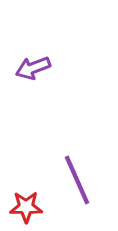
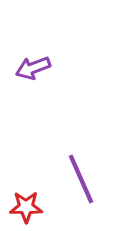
purple line: moved 4 px right, 1 px up
